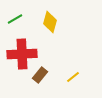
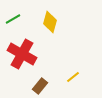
green line: moved 2 px left
red cross: rotated 32 degrees clockwise
brown rectangle: moved 11 px down
